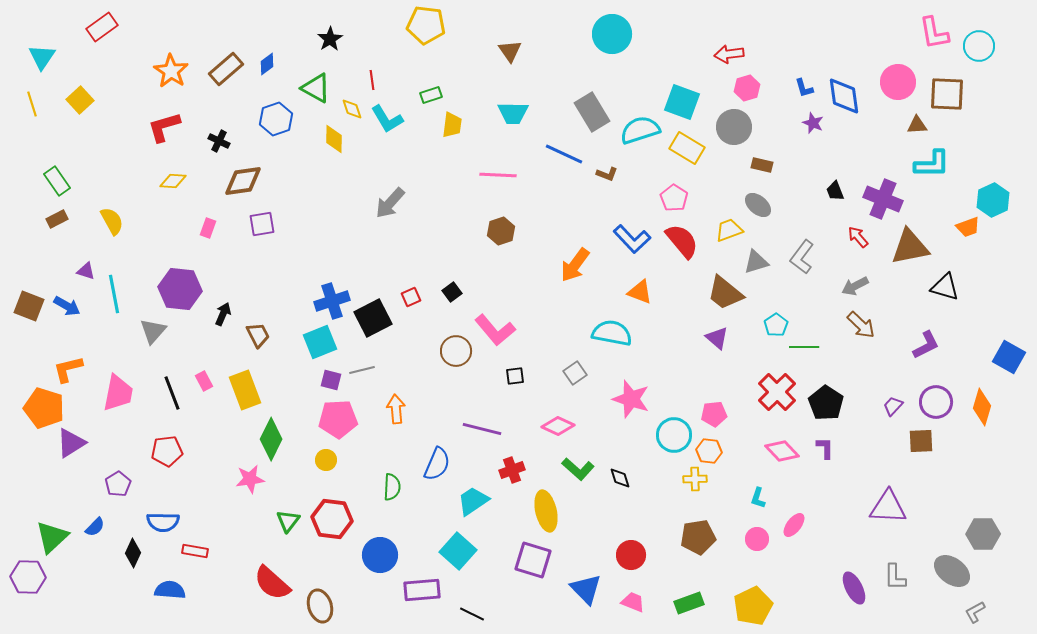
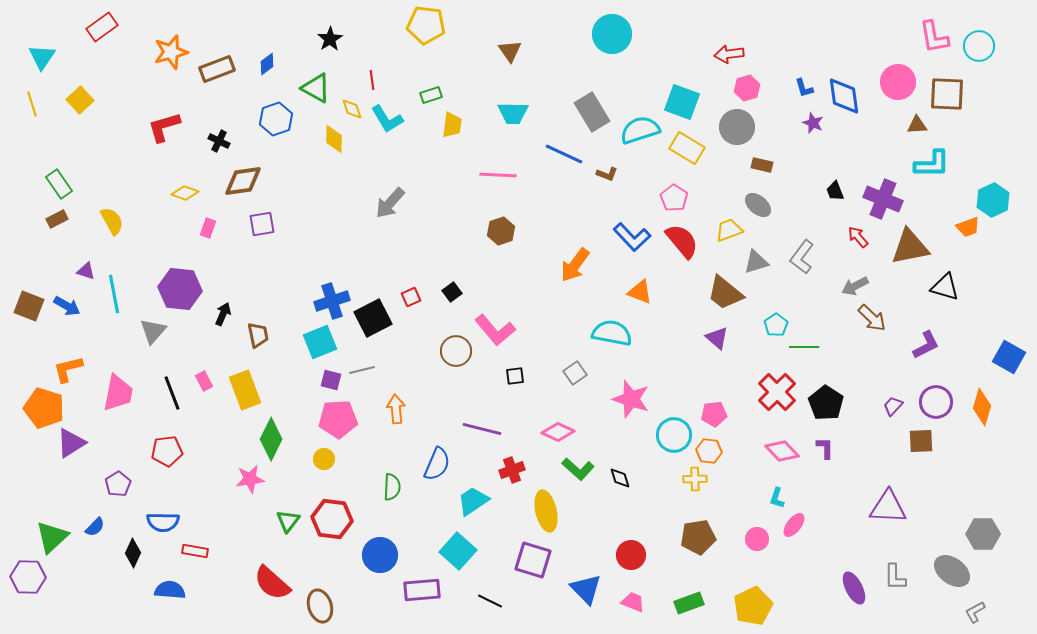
pink L-shape at (934, 33): moved 4 px down
brown rectangle at (226, 69): moved 9 px left; rotated 20 degrees clockwise
orange star at (171, 71): moved 19 px up; rotated 24 degrees clockwise
gray circle at (734, 127): moved 3 px right
green rectangle at (57, 181): moved 2 px right, 3 px down
yellow diamond at (173, 181): moved 12 px right, 12 px down; rotated 16 degrees clockwise
blue L-shape at (632, 239): moved 2 px up
brown arrow at (861, 325): moved 11 px right, 7 px up
brown trapezoid at (258, 335): rotated 16 degrees clockwise
pink diamond at (558, 426): moved 6 px down
yellow circle at (326, 460): moved 2 px left, 1 px up
cyan L-shape at (758, 498): moved 19 px right
black line at (472, 614): moved 18 px right, 13 px up
